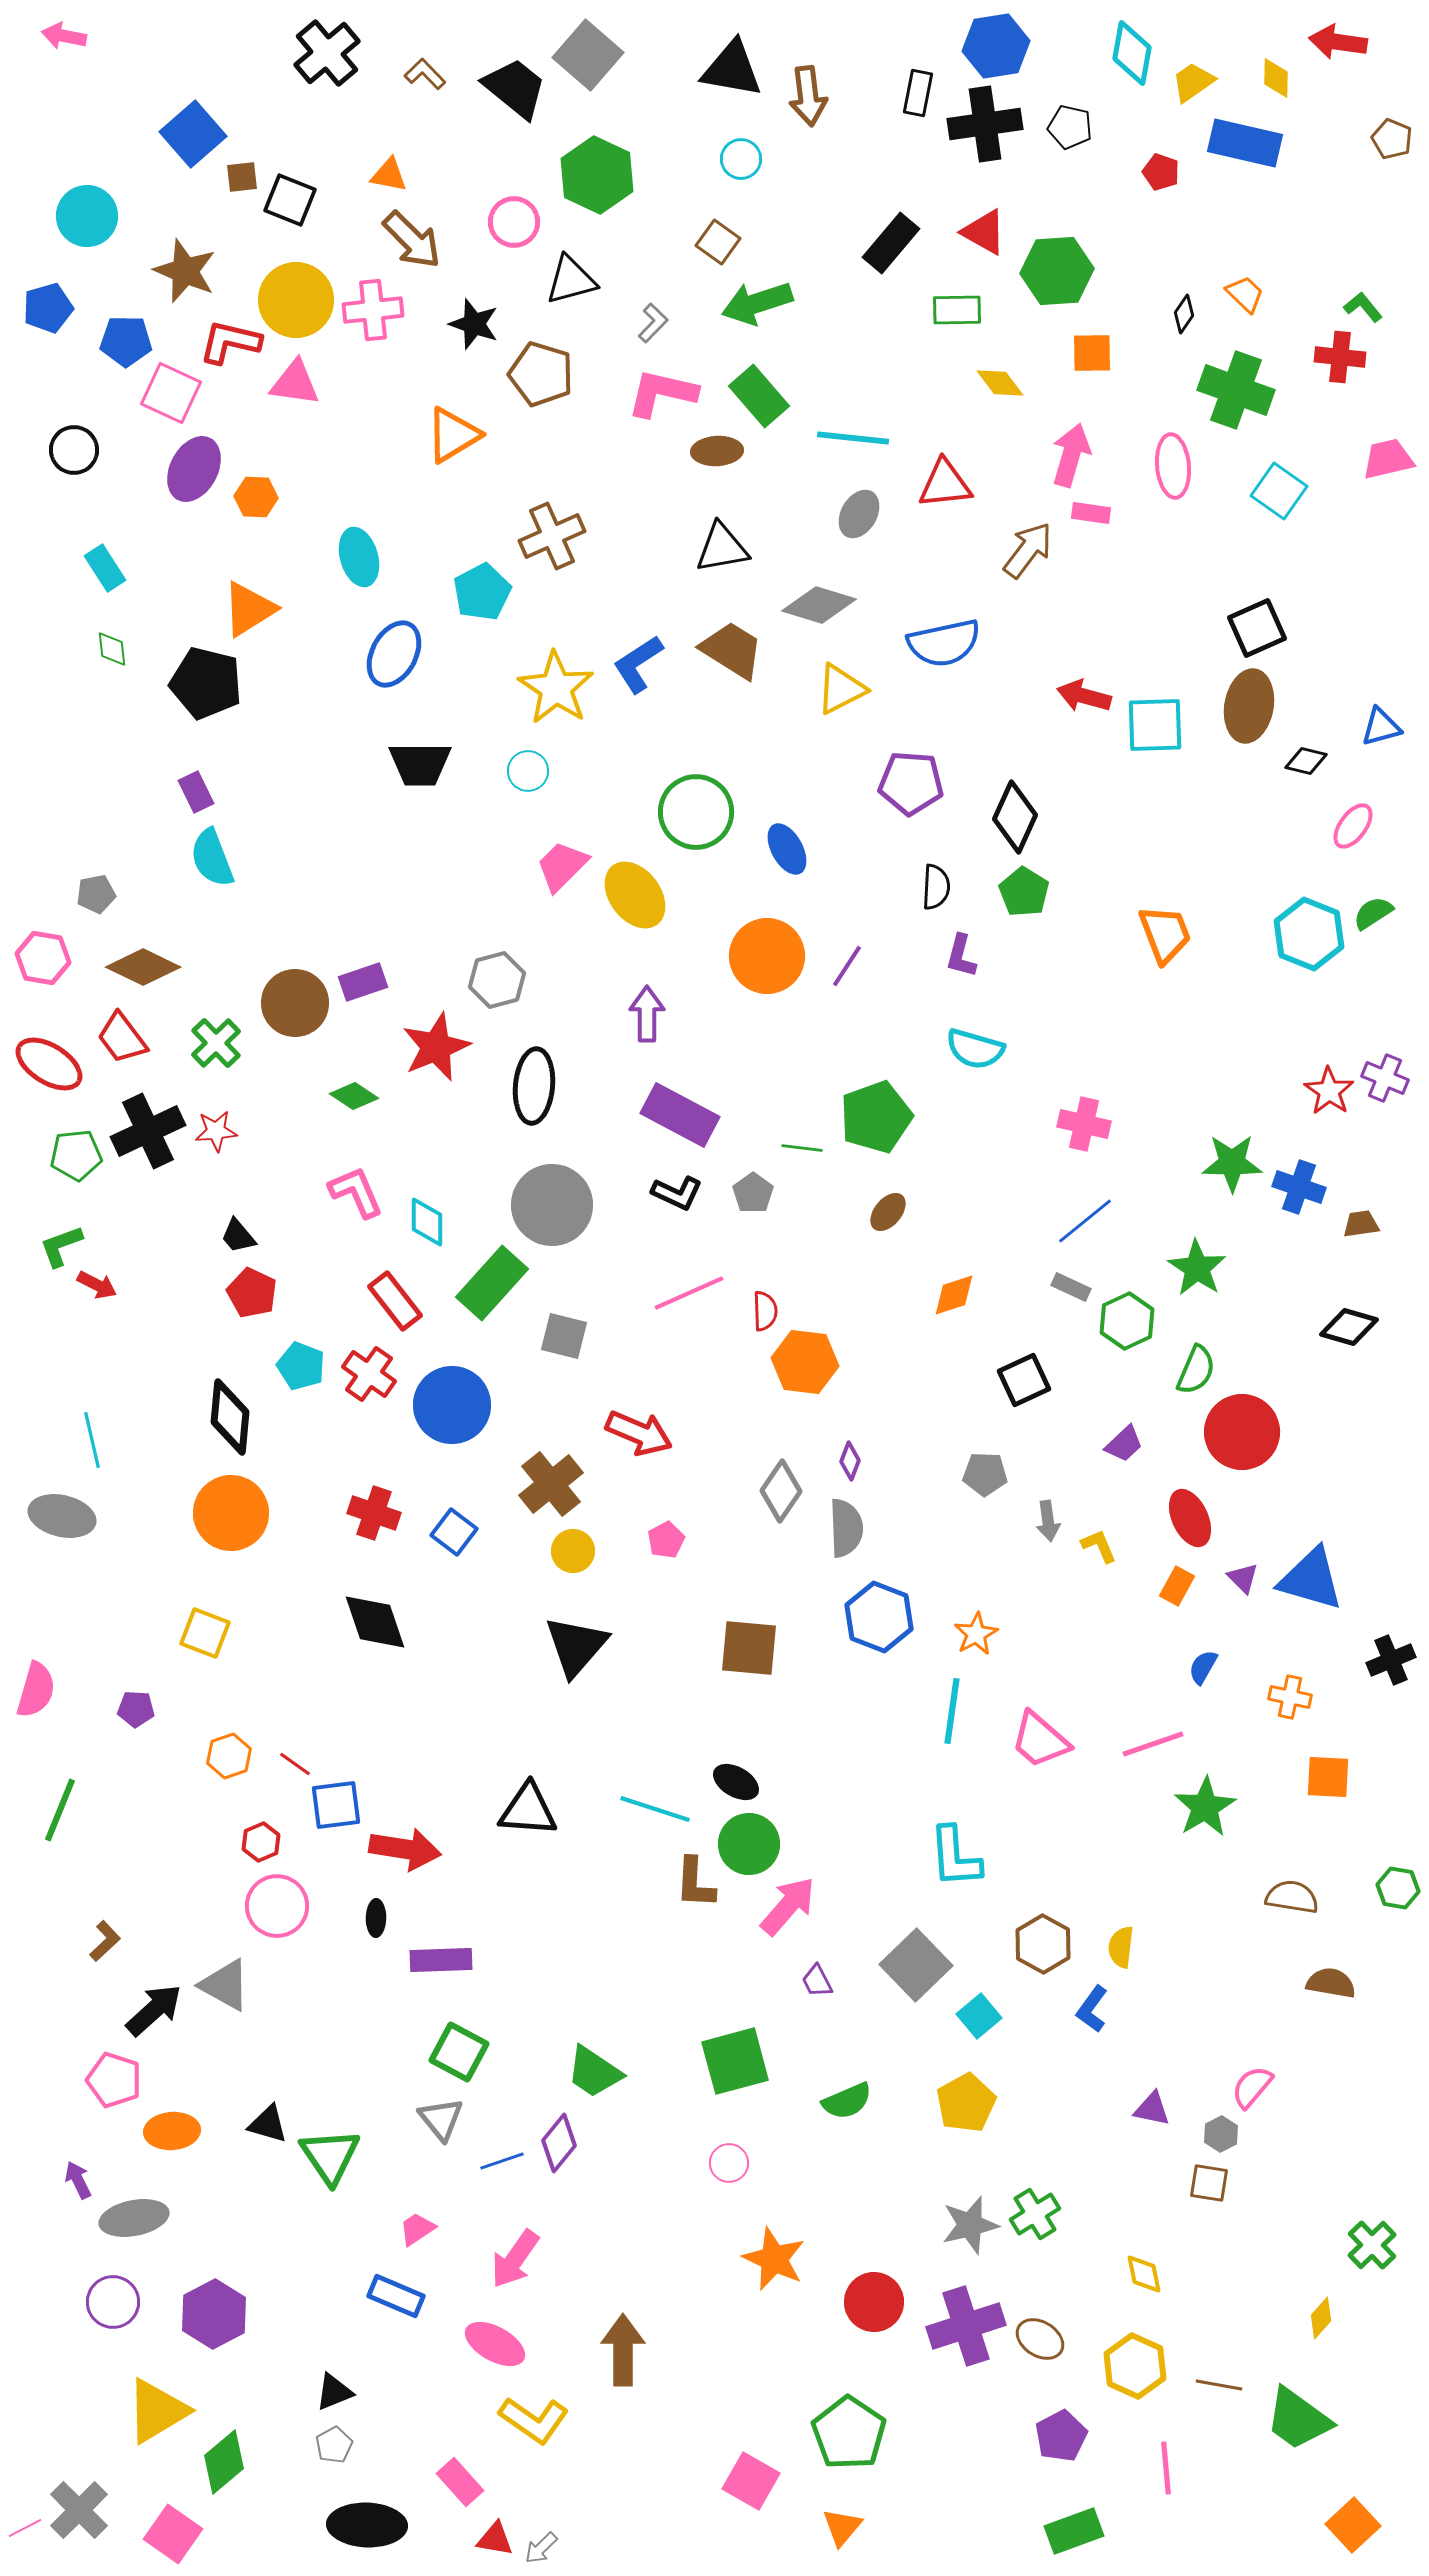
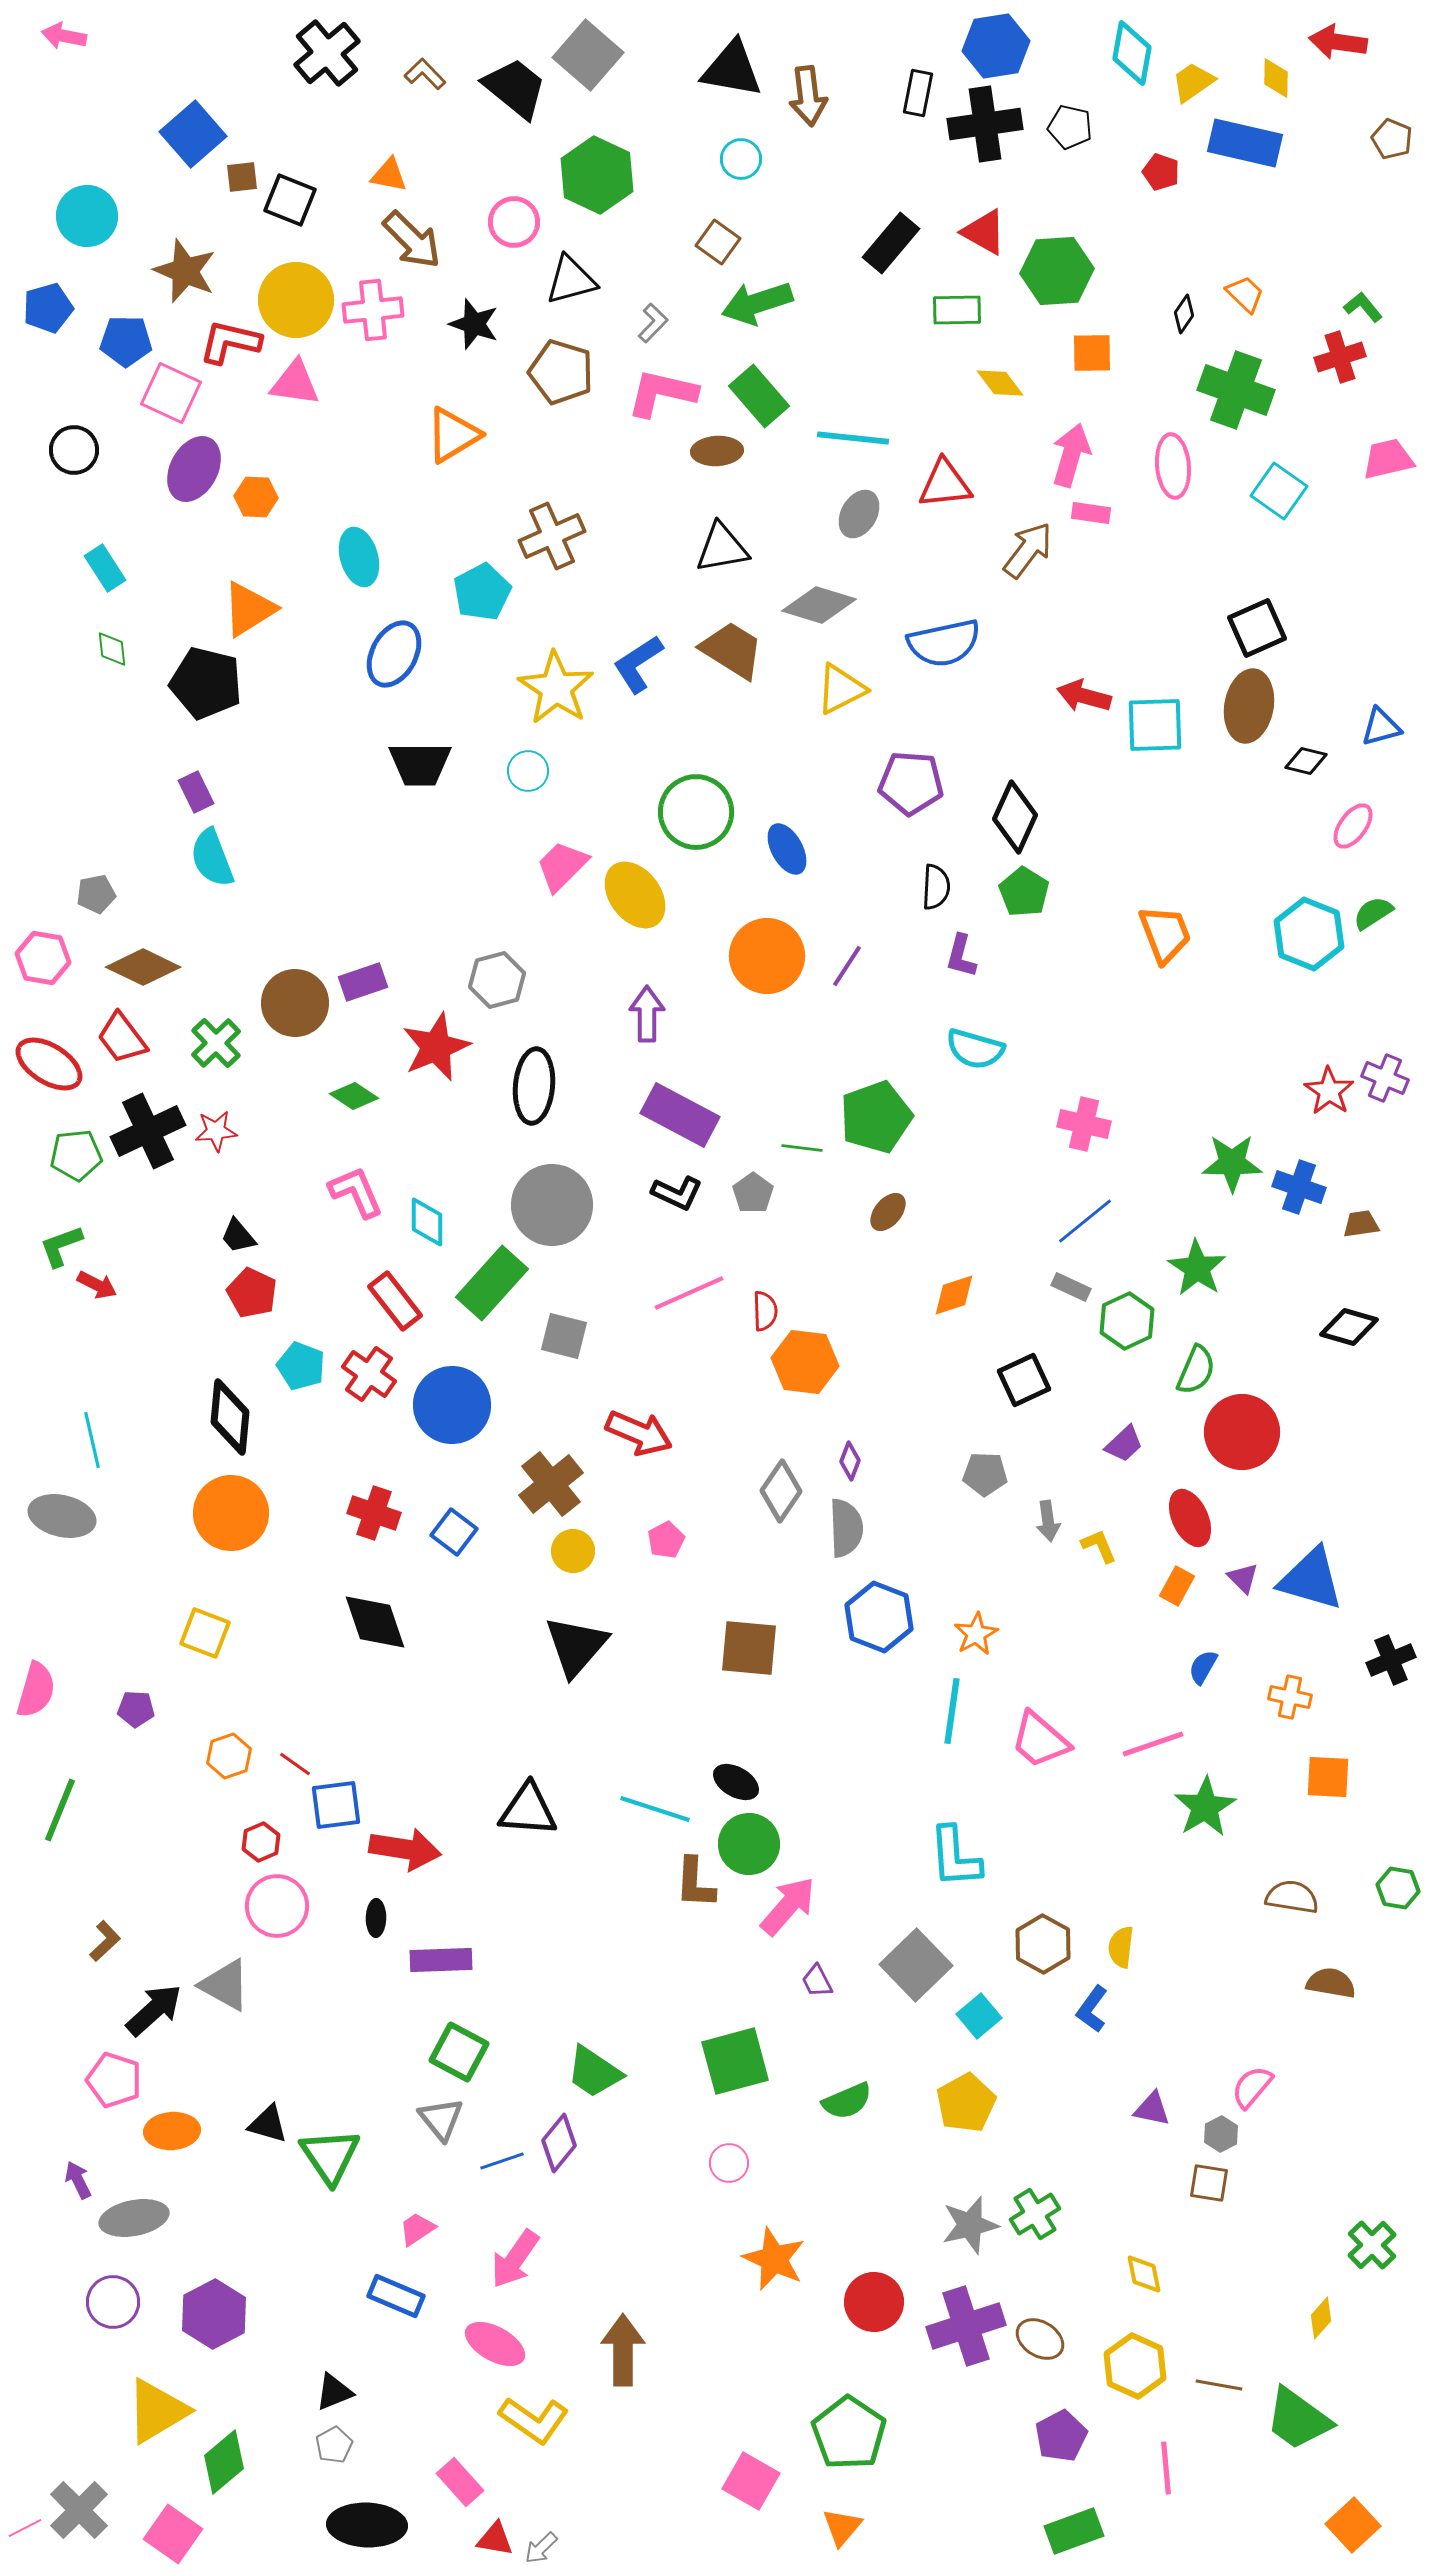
red cross at (1340, 357): rotated 24 degrees counterclockwise
brown pentagon at (541, 374): moved 20 px right, 2 px up
